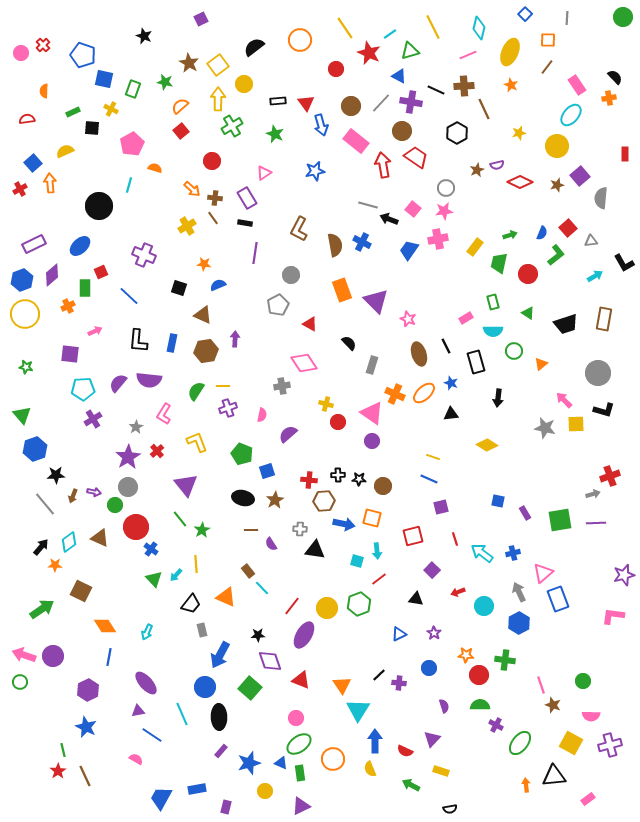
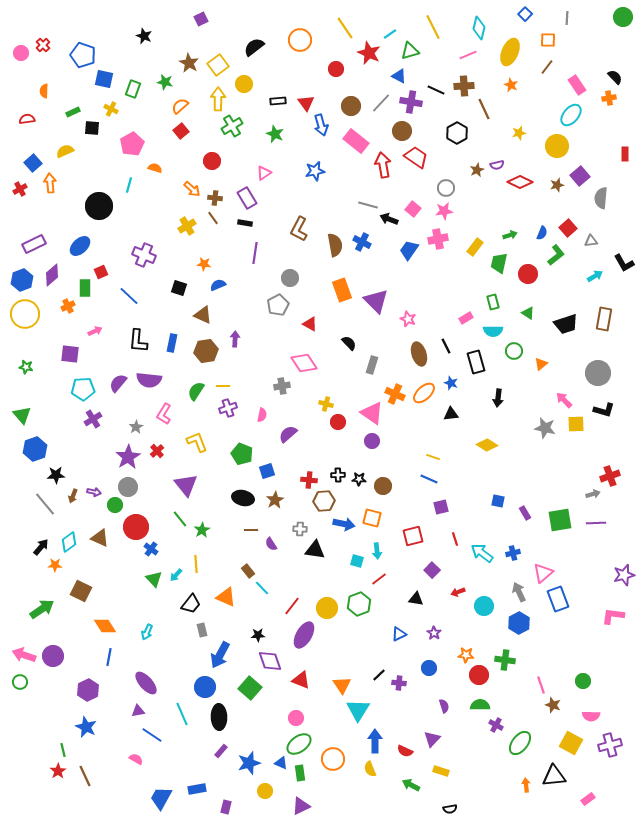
gray circle at (291, 275): moved 1 px left, 3 px down
